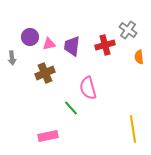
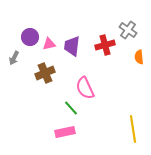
gray arrow: moved 2 px right; rotated 32 degrees clockwise
pink semicircle: moved 3 px left; rotated 10 degrees counterclockwise
pink rectangle: moved 17 px right, 4 px up
